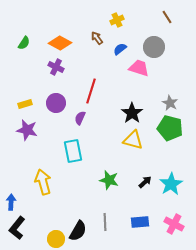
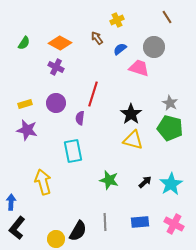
red line: moved 2 px right, 3 px down
black star: moved 1 px left, 1 px down
purple semicircle: rotated 16 degrees counterclockwise
